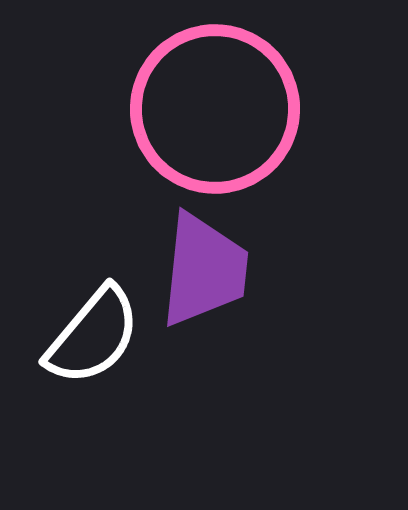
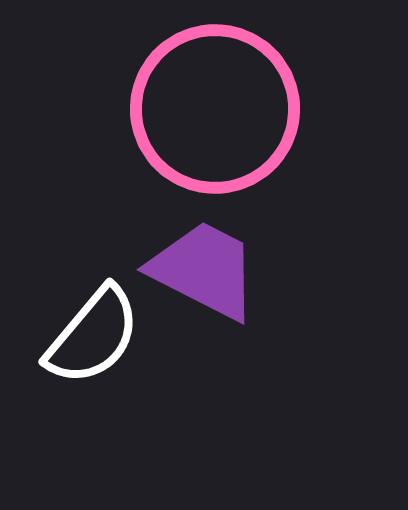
purple trapezoid: rotated 69 degrees counterclockwise
